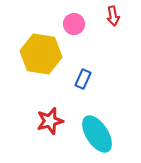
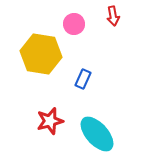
cyan ellipse: rotated 9 degrees counterclockwise
